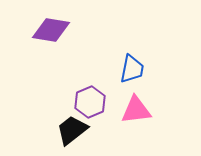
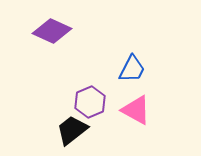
purple diamond: moved 1 px right, 1 px down; rotated 15 degrees clockwise
blue trapezoid: rotated 16 degrees clockwise
pink triangle: rotated 36 degrees clockwise
